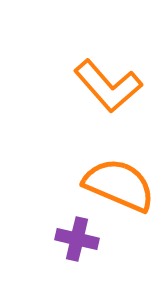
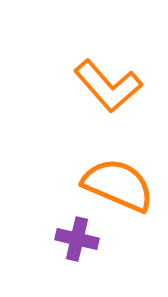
orange semicircle: moved 1 px left
